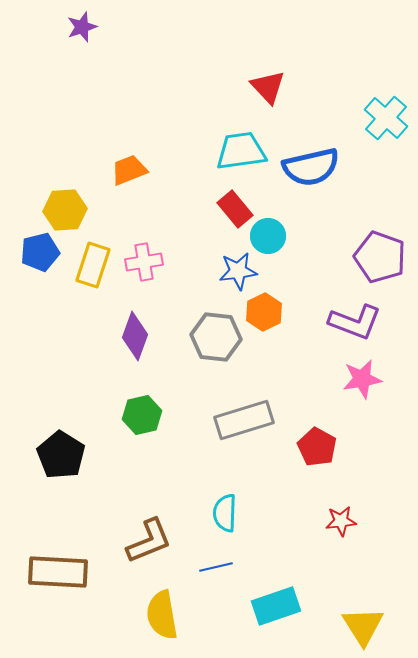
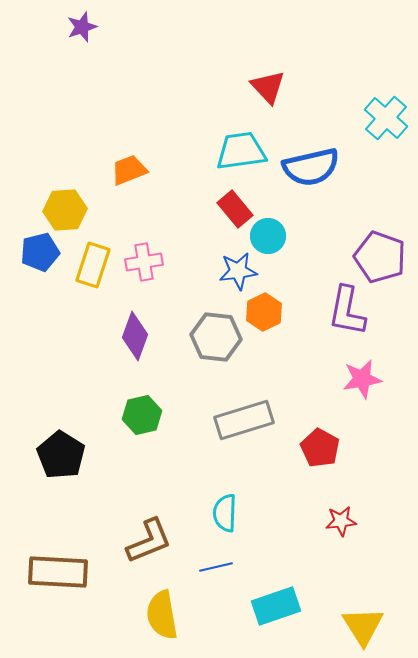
purple L-shape: moved 8 px left, 11 px up; rotated 80 degrees clockwise
red pentagon: moved 3 px right, 1 px down
